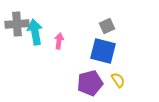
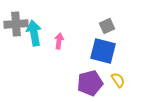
gray cross: moved 1 px left
cyan arrow: moved 1 px left, 1 px down
